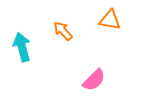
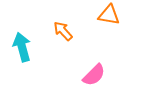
orange triangle: moved 1 px left, 5 px up
pink semicircle: moved 5 px up
